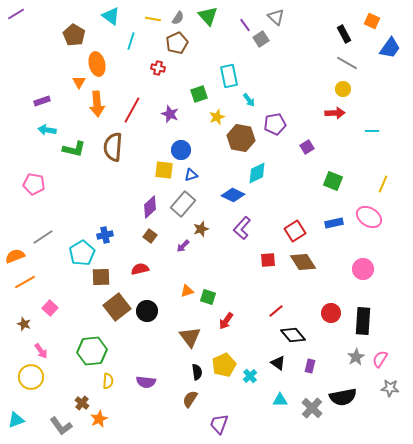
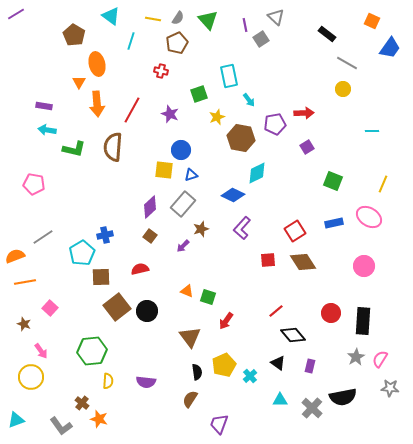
green triangle at (208, 16): moved 4 px down
purple line at (245, 25): rotated 24 degrees clockwise
black rectangle at (344, 34): moved 17 px left; rotated 24 degrees counterclockwise
red cross at (158, 68): moved 3 px right, 3 px down
purple rectangle at (42, 101): moved 2 px right, 5 px down; rotated 28 degrees clockwise
red arrow at (335, 113): moved 31 px left
pink circle at (363, 269): moved 1 px right, 3 px up
orange line at (25, 282): rotated 20 degrees clockwise
orange triangle at (187, 291): rotated 40 degrees clockwise
orange star at (99, 419): rotated 30 degrees counterclockwise
